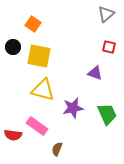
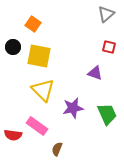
yellow triangle: rotated 30 degrees clockwise
